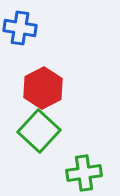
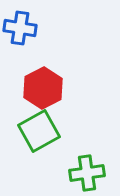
green square: rotated 18 degrees clockwise
green cross: moved 3 px right
